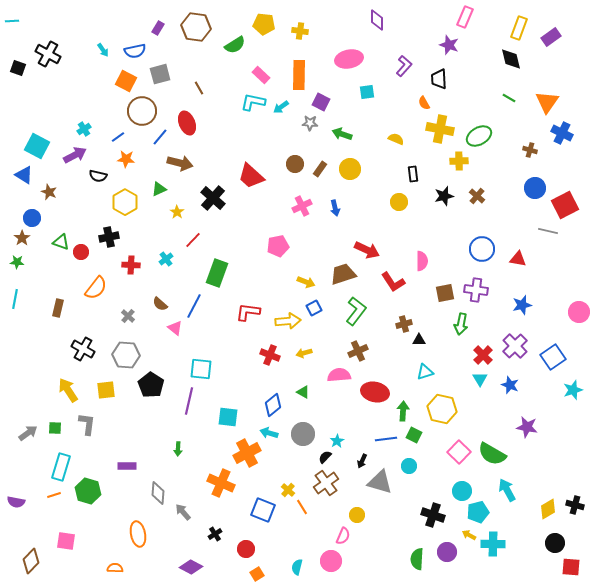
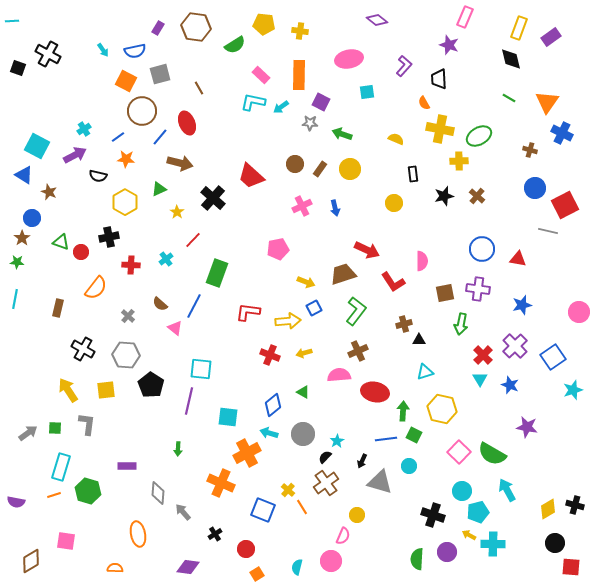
purple diamond at (377, 20): rotated 50 degrees counterclockwise
yellow circle at (399, 202): moved 5 px left, 1 px down
pink pentagon at (278, 246): moved 3 px down
purple cross at (476, 290): moved 2 px right, 1 px up
brown diamond at (31, 561): rotated 15 degrees clockwise
purple diamond at (191, 567): moved 3 px left; rotated 20 degrees counterclockwise
